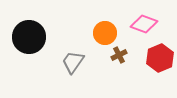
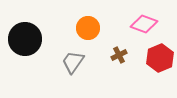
orange circle: moved 17 px left, 5 px up
black circle: moved 4 px left, 2 px down
